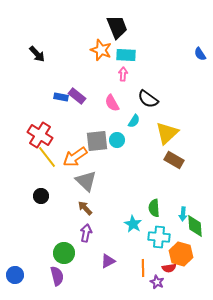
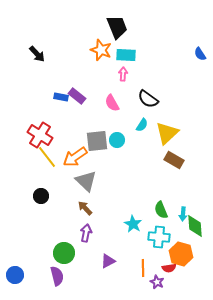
cyan semicircle: moved 8 px right, 4 px down
green semicircle: moved 7 px right, 2 px down; rotated 18 degrees counterclockwise
